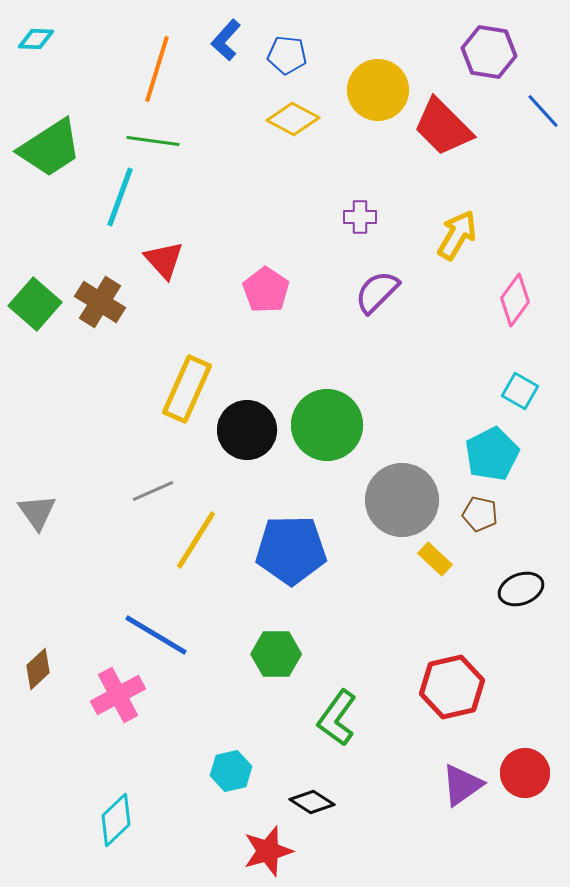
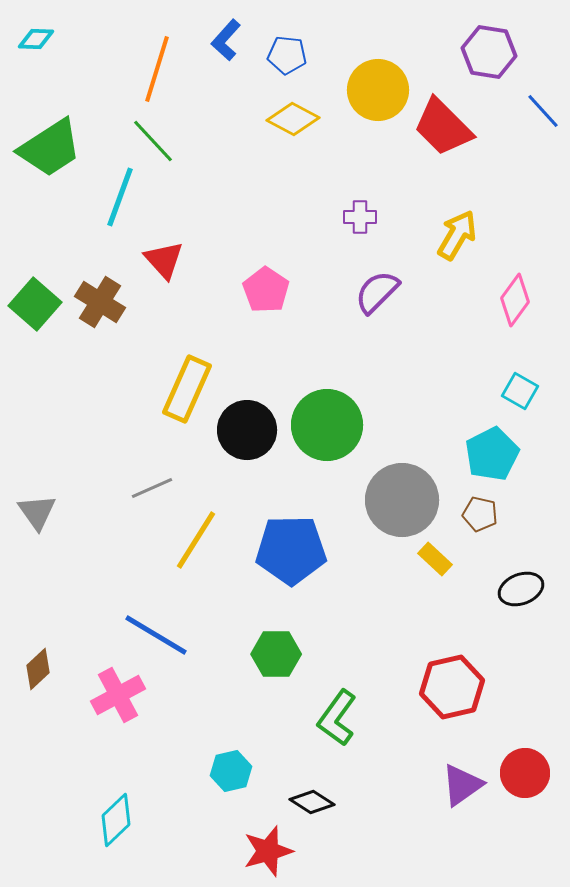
green line at (153, 141): rotated 39 degrees clockwise
gray line at (153, 491): moved 1 px left, 3 px up
